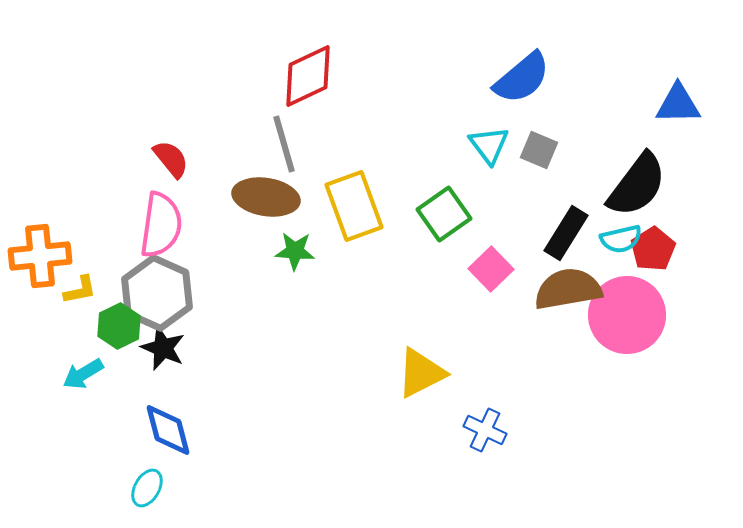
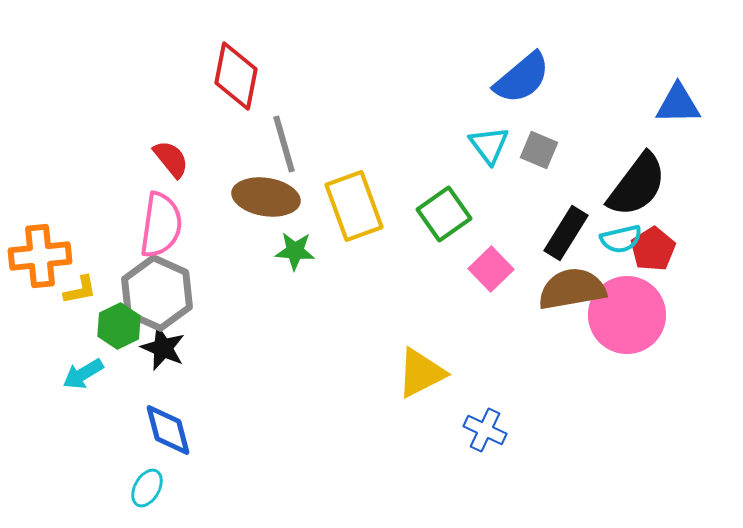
red diamond: moved 72 px left; rotated 54 degrees counterclockwise
brown semicircle: moved 4 px right
